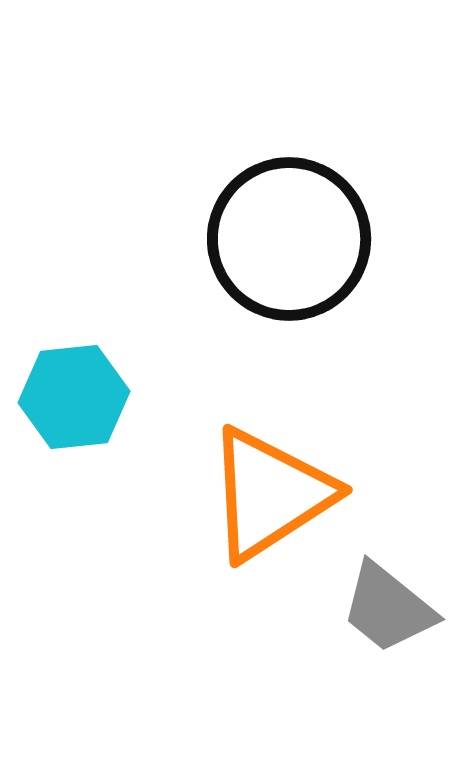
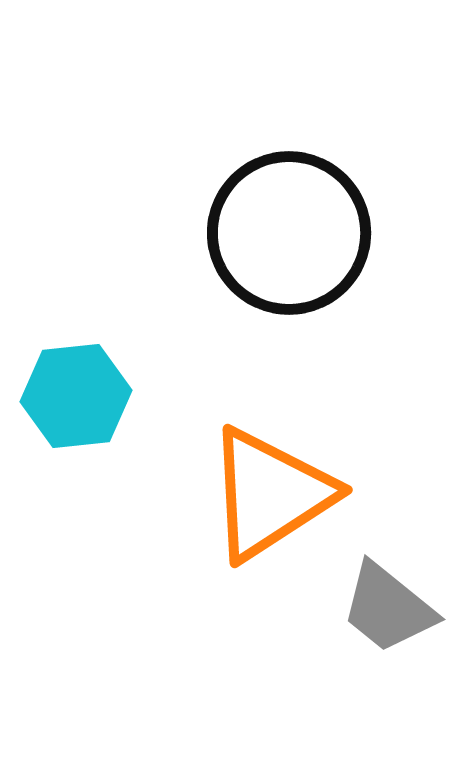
black circle: moved 6 px up
cyan hexagon: moved 2 px right, 1 px up
